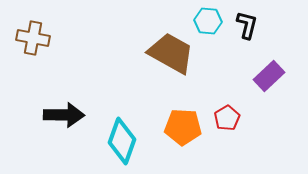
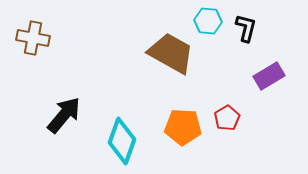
black L-shape: moved 1 px left, 3 px down
purple rectangle: rotated 12 degrees clockwise
black arrow: rotated 51 degrees counterclockwise
